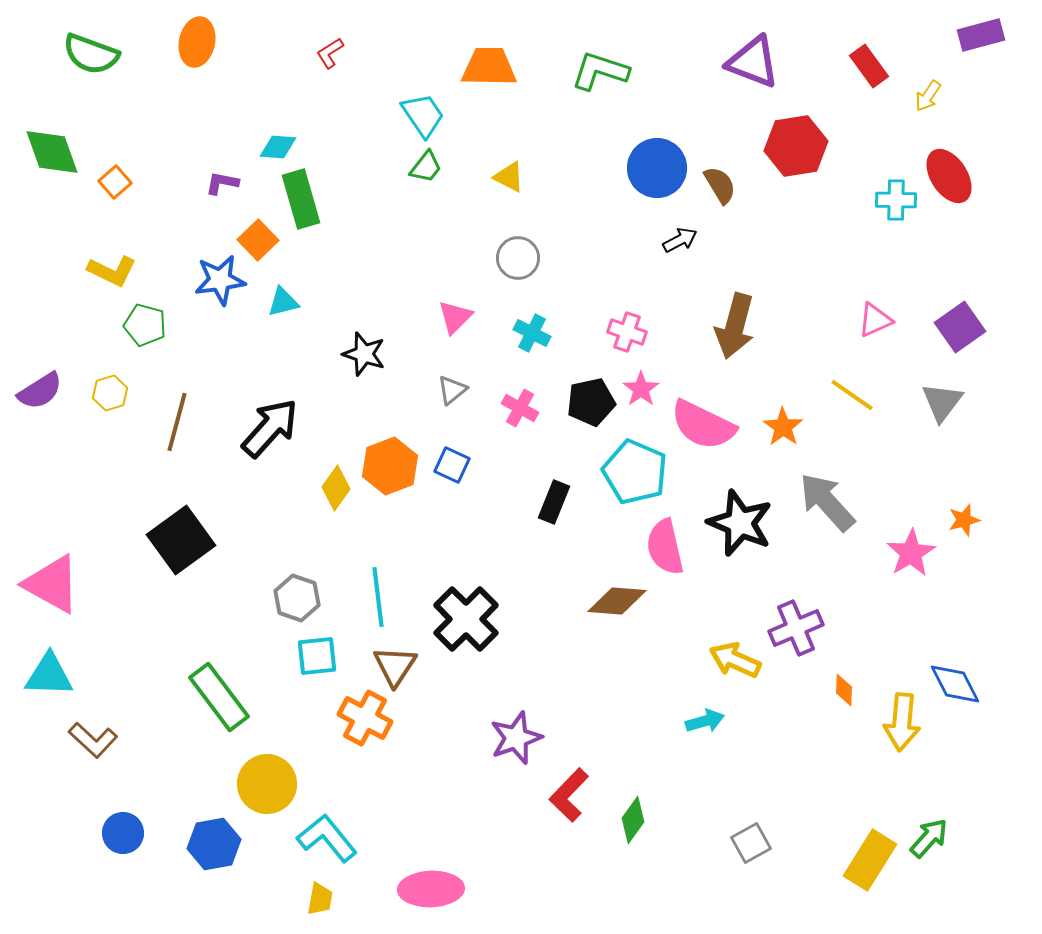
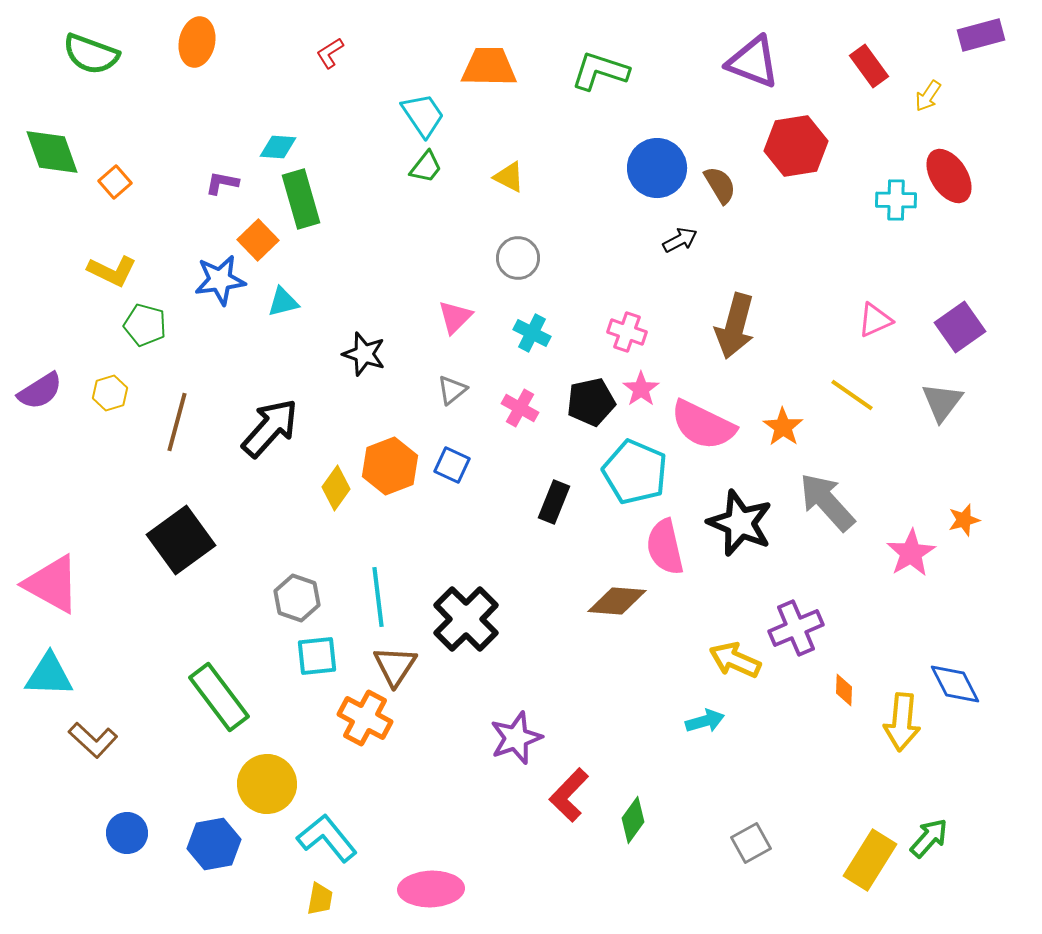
blue circle at (123, 833): moved 4 px right
